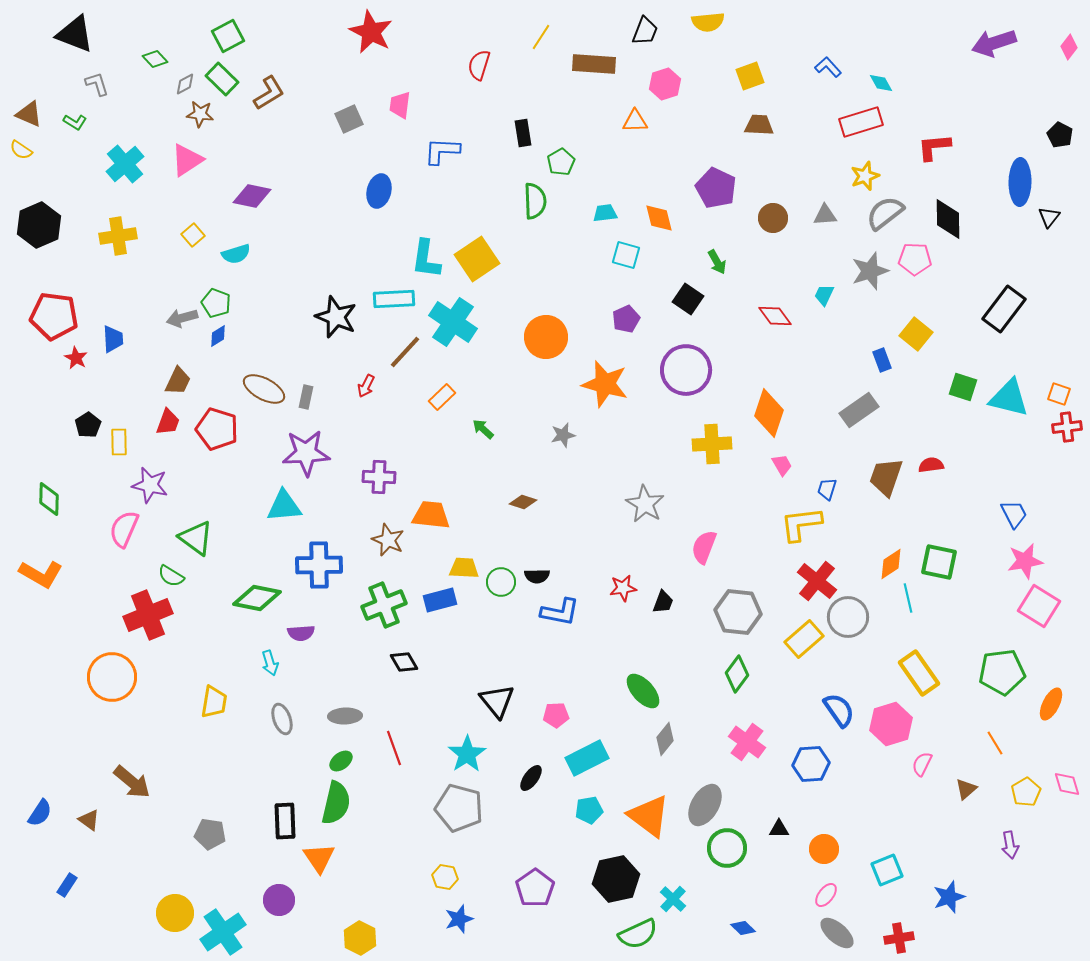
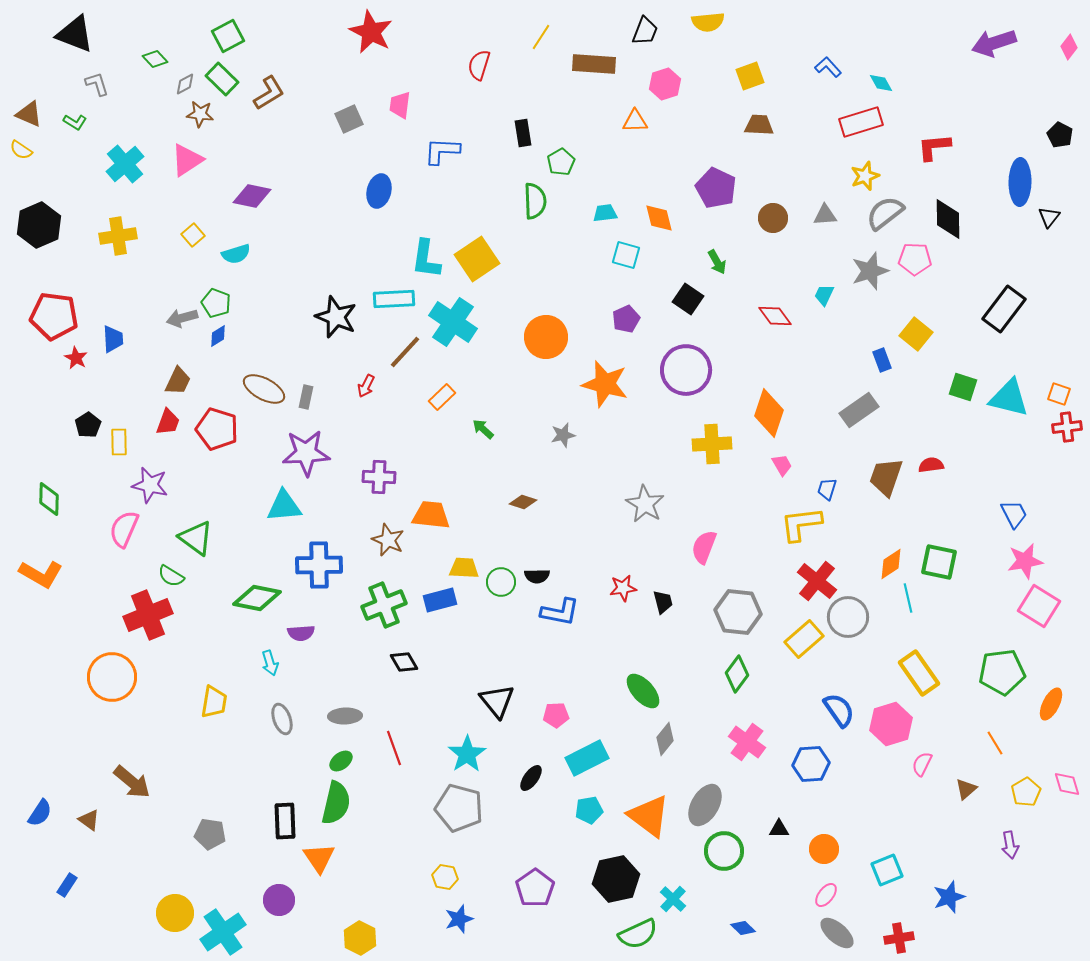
black trapezoid at (663, 602): rotated 35 degrees counterclockwise
green circle at (727, 848): moved 3 px left, 3 px down
